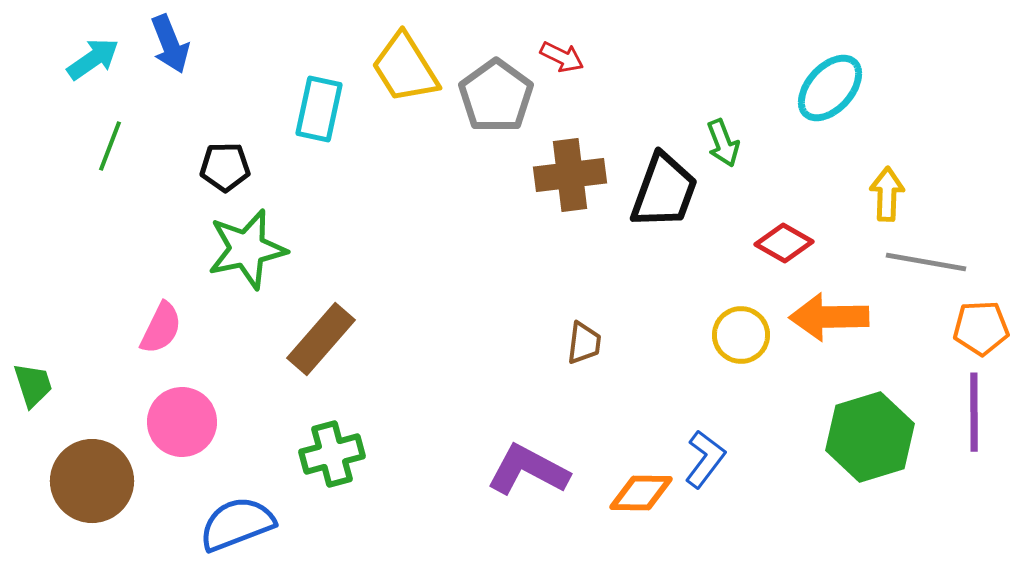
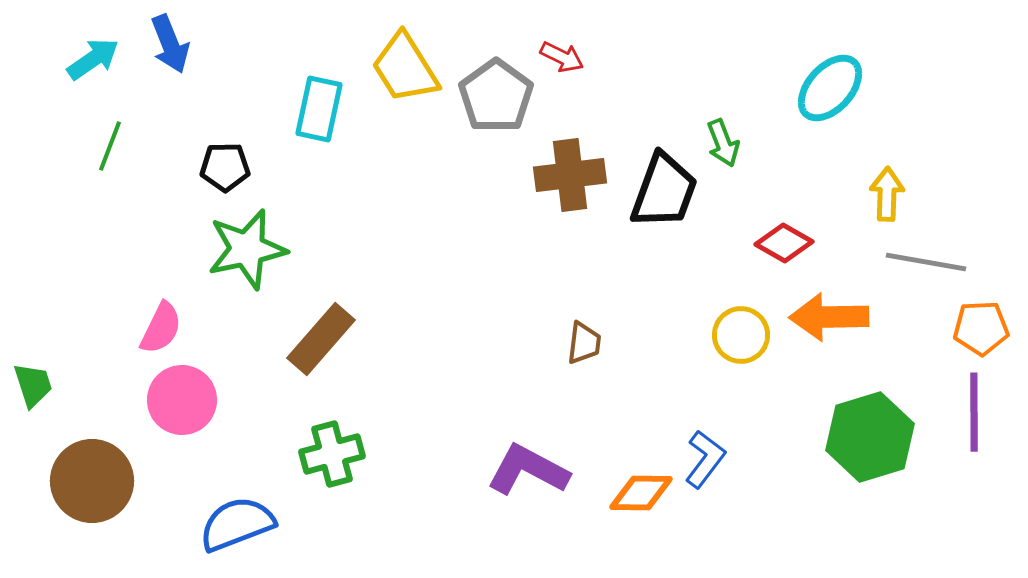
pink circle: moved 22 px up
